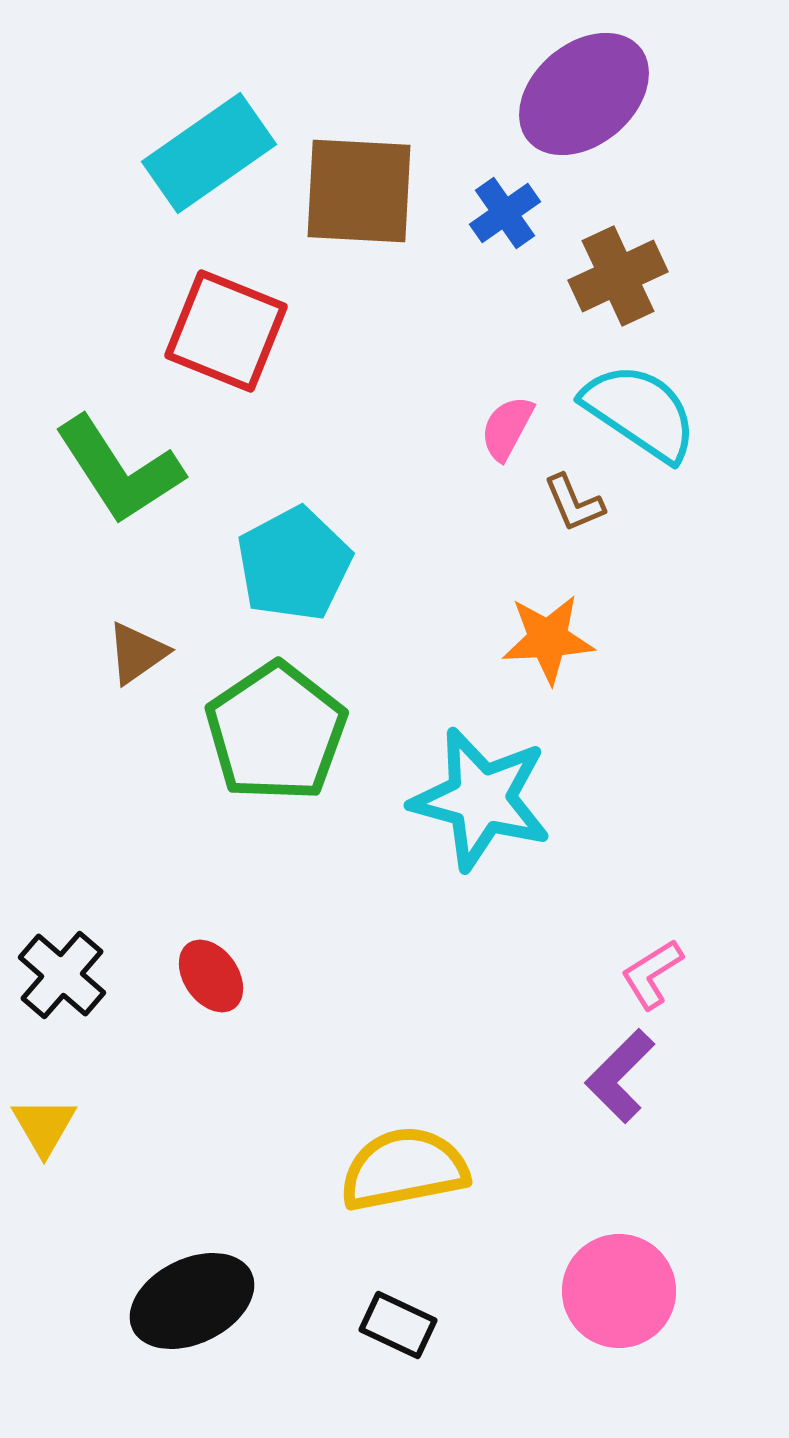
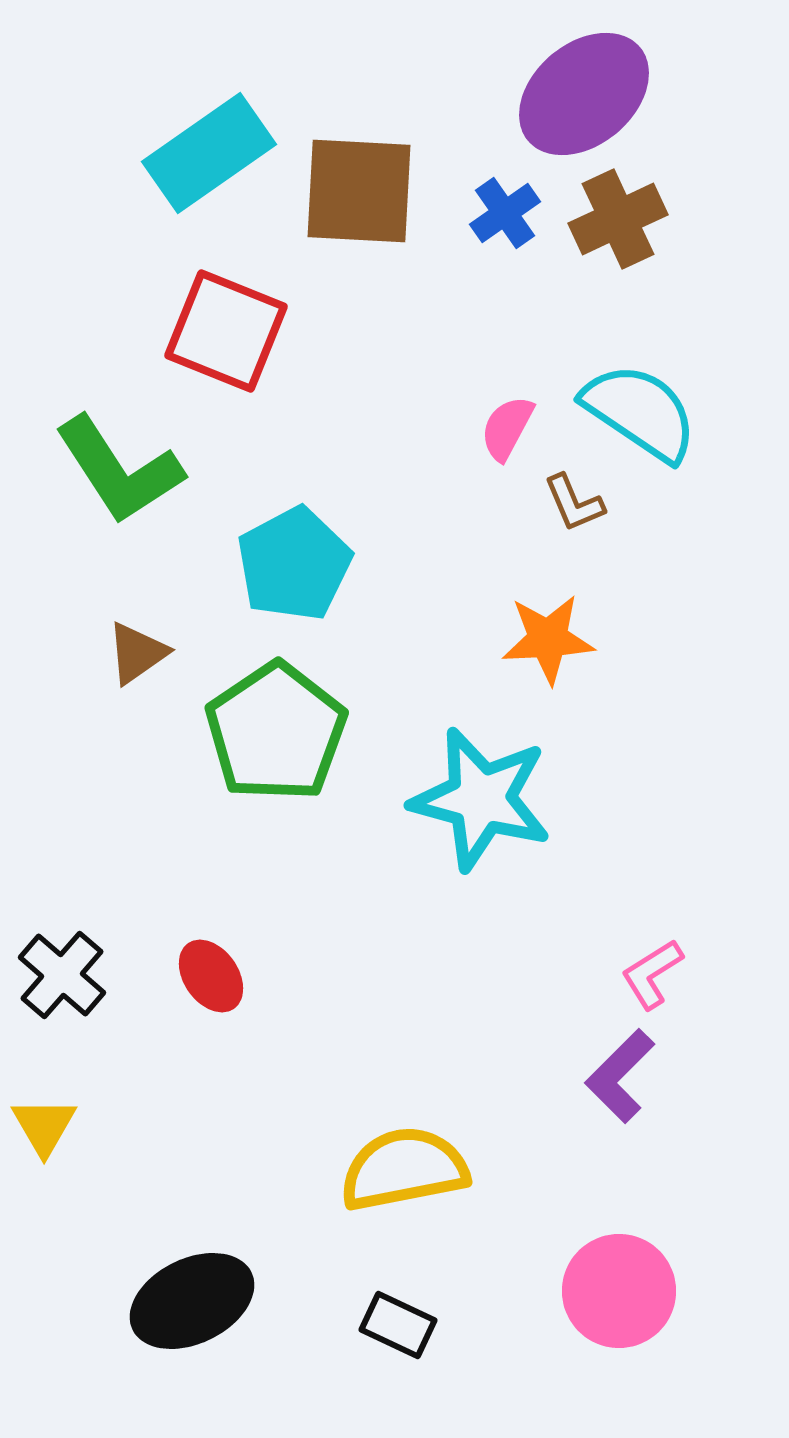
brown cross: moved 57 px up
